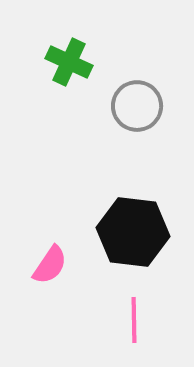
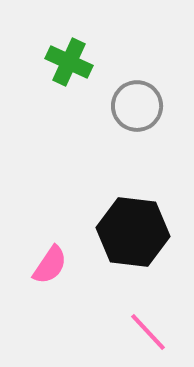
pink line: moved 14 px right, 12 px down; rotated 42 degrees counterclockwise
